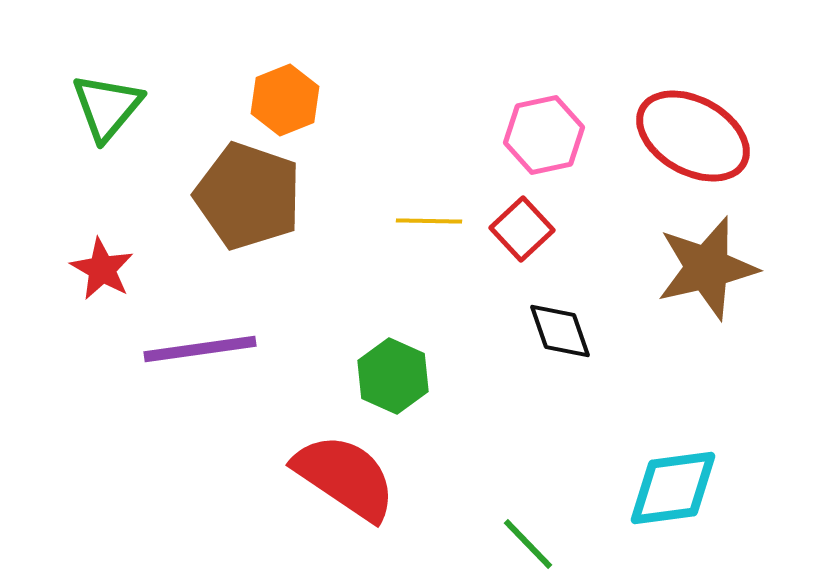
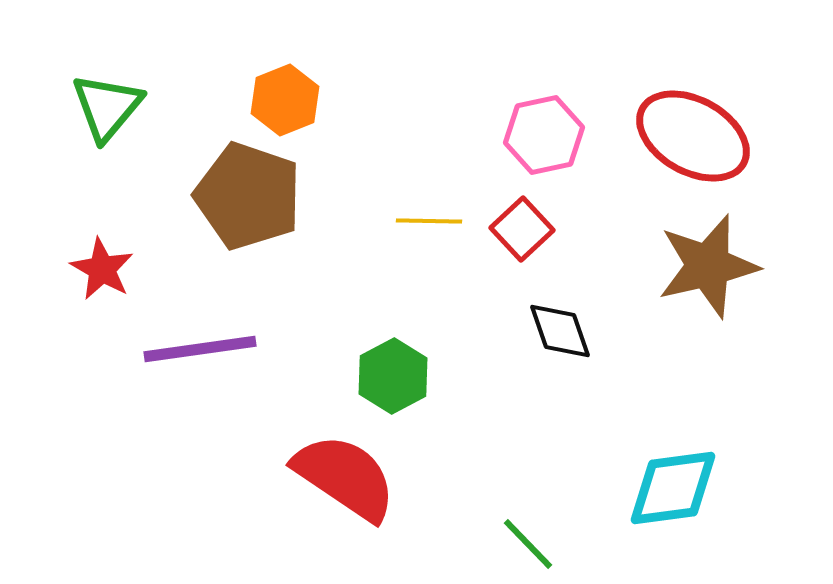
brown star: moved 1 px right, 2 px up
green hexagon: rotated 8 degrees clockwise
